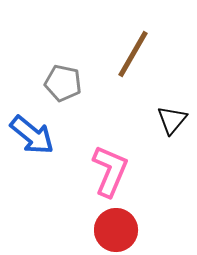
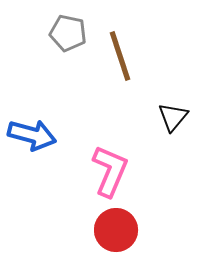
brown line: moved 13 px left, 2 px down; rotated 48 degrees counterclockwise
gray pentagon: moved 5 px right, 50 px up
black triangle: moved 1 px right, 3 px up
blue arrow: rotated 24 degrees counterclockwise
